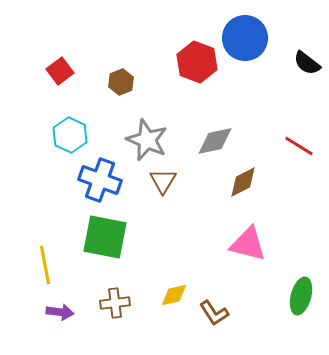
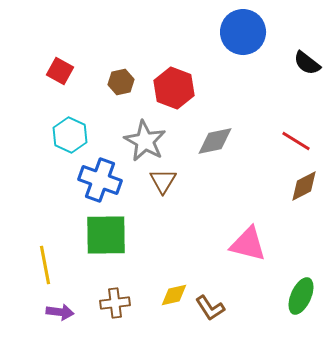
blue circle: moved 2 px left, 6 px up
red hexagon: moved 23 px left, 26 px down
red square: rotated 24 degrees counterclockwise
brown hexagon: rotated 10 degrees clockwise
gray star: moved 2 px left, 1 px down; rotated 6 degrees clockwise
red line: moved 3 px left, 5 px up
brown diamond: moved 61 px right, 4 px down
green square: moved 1 px right, 2 px up; rotated 12 degrees counterclockwise
green ellipse: rotated 9 degrees clockwise
brown L-shape: moved 4 px left, 5 px up
